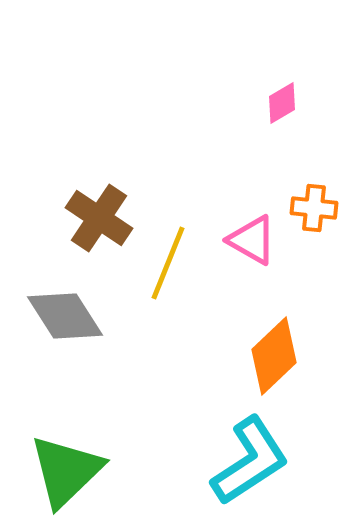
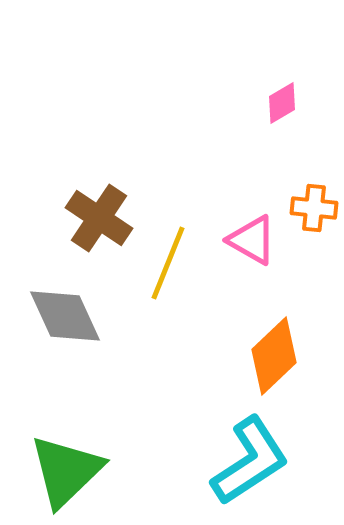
gray diamond: rotated 8 degrees clockwise
